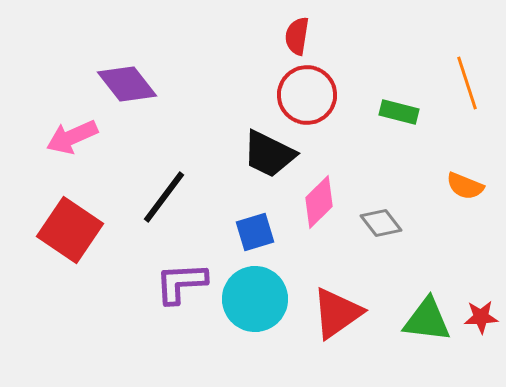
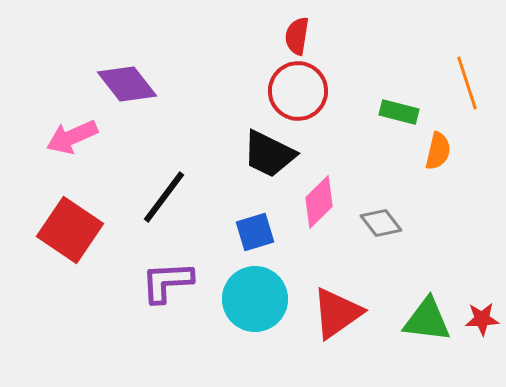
red circle: moved 9 px left, 4 px up
orange semicircle: moved 27 px left, 35 px up; rotated 99 degrees counterclockwise
purple L-shape: moved 14 px left, 1 px up
red star: moved 1 px right, 2 px down
